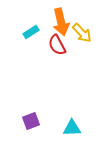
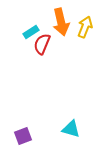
yellow arrow: moved 3 px right, 6 px up; rotated 115 degrees counterclockwise
red semicircle: moved 15 px left, 1 px up; rotated 50 degrees clockwise
purple square: moved 8 px left, 15 px down
cyan triangle: moved 1 px left, 1 px down; rotated 18 degrees clockwise
